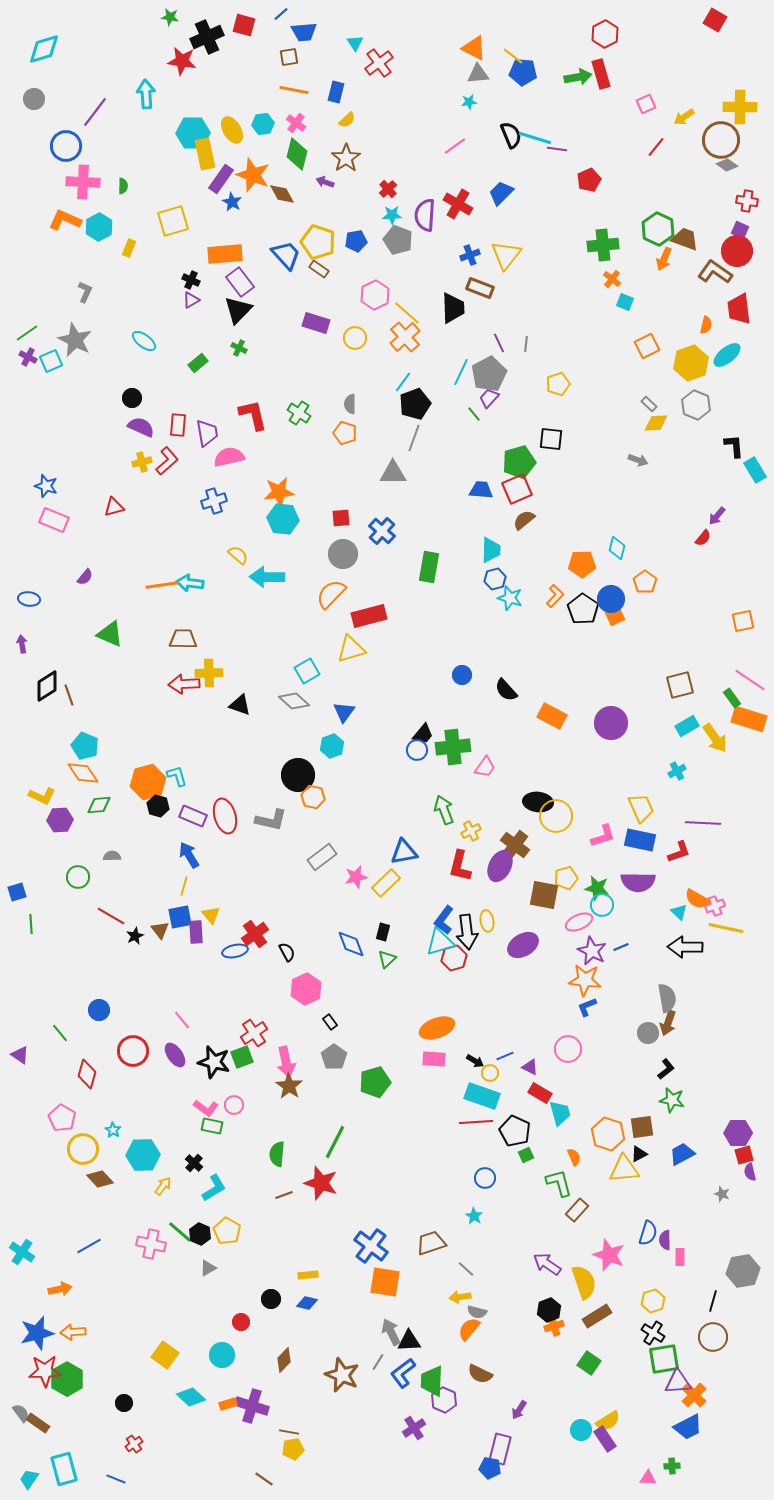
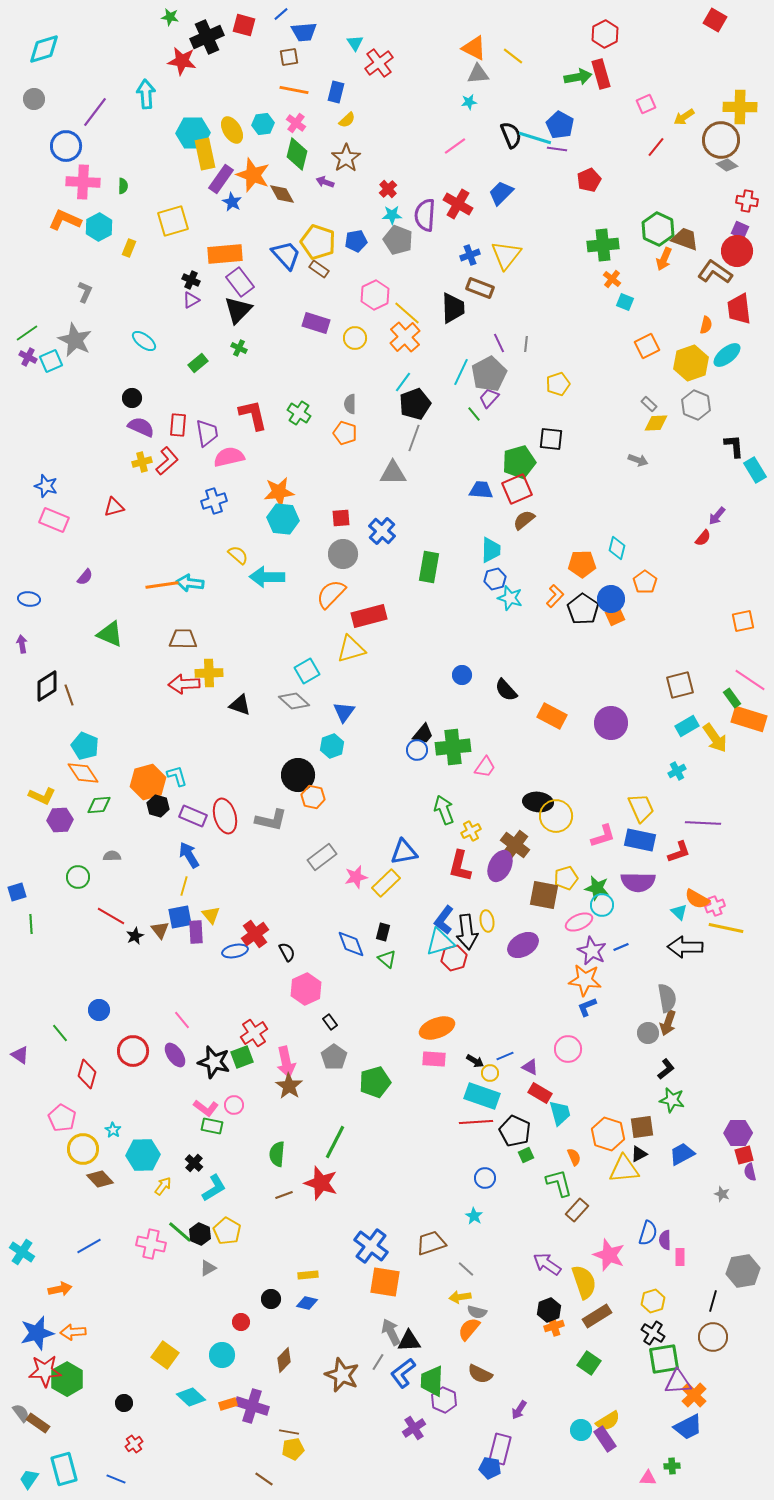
blue pentagon at (523, 72): moved 37 px right, 53 px down; rotated 24 degrees clockwise
green triangle at (387, 959): rotated 36 degrees counterclockwise
